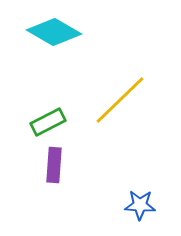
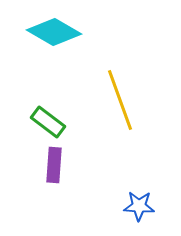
yellow line: rotated 66 degrees counterclockwise
green rectangle: rotated 64 degrees clockwise
blue star: moved 1 px left, 1 px down
